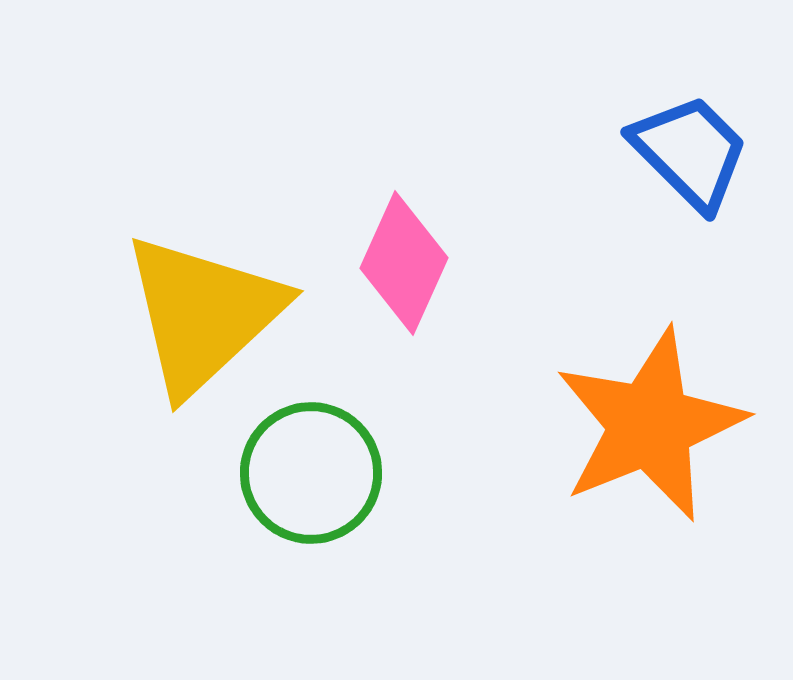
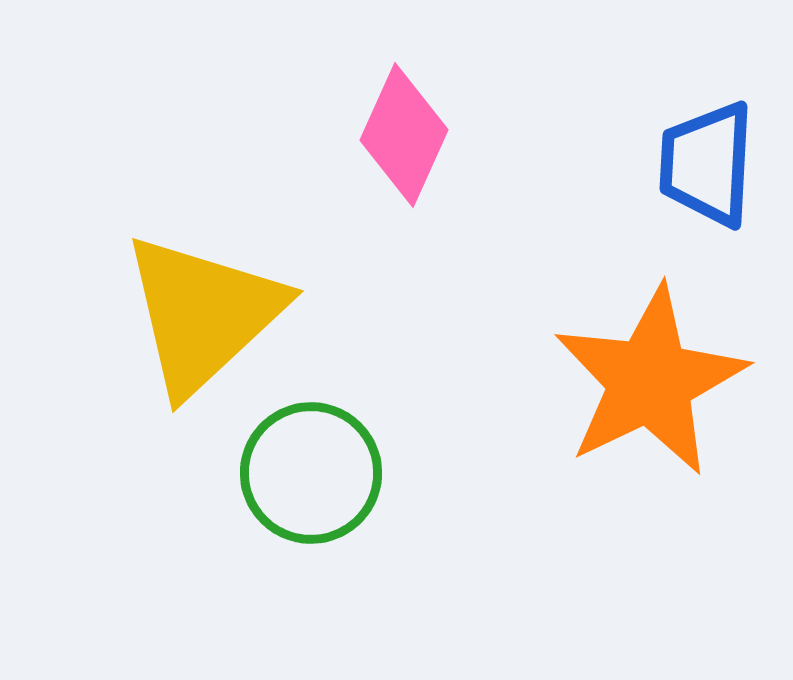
blue trapezoid: moved 17 px right, 12 px down; rotated 132 degrees counterclockwise
pink diamond: moved 128 px up
orange star: moved 44 px up; rotated 4 degrees counterclockwise
